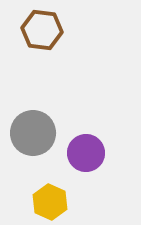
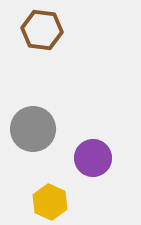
gray circle: moved 4 px up
purple circle: moved 7 px right, 5 px down
